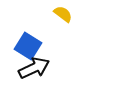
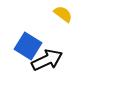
black arrow: moved 13 px right, 8 px up
